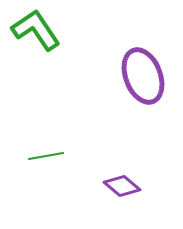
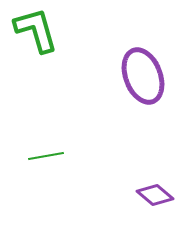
green L-shape: rotated 18 degrees clockwise
purple diamond: moved 33 px right, 9 px down
